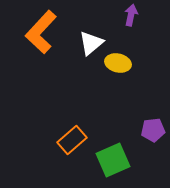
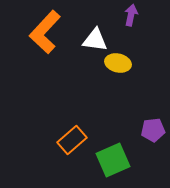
orange L-shape: moved 4 px right
white triangle: moved 4 px right, 3 px up; rotated 48 degrees clockwise
